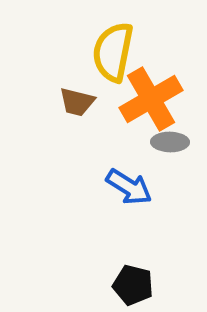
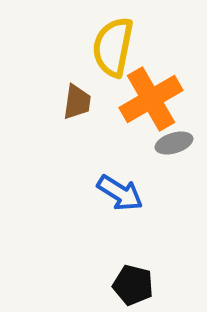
yellow semicircle: moved 5 px up
brown trapezoid: rotated 96 degrees counterclockwise
gray ellipse: moved 4 px right, 1 px down; rotated 18 degrees counterclockwise
blue arrow: moved 9 px left, 6 px down
